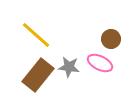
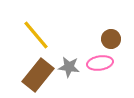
yellow line: rotated 8 degrees clockwise
pink ellipse: rotated 35 degrees counterclockwise
